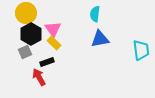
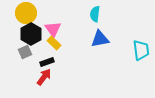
red arrow: moved 5 px right; rotated 66 degrees clockwise
